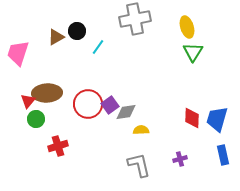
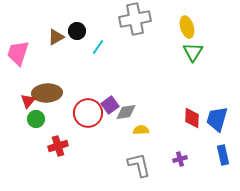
red circle: moved 9 px down
